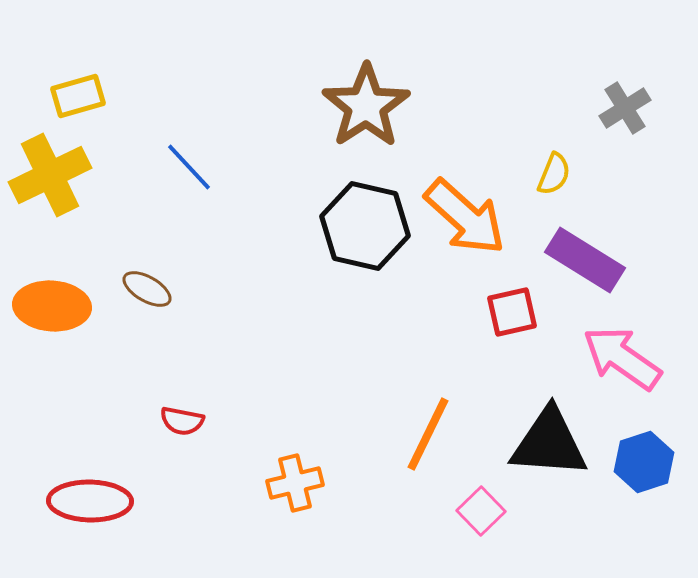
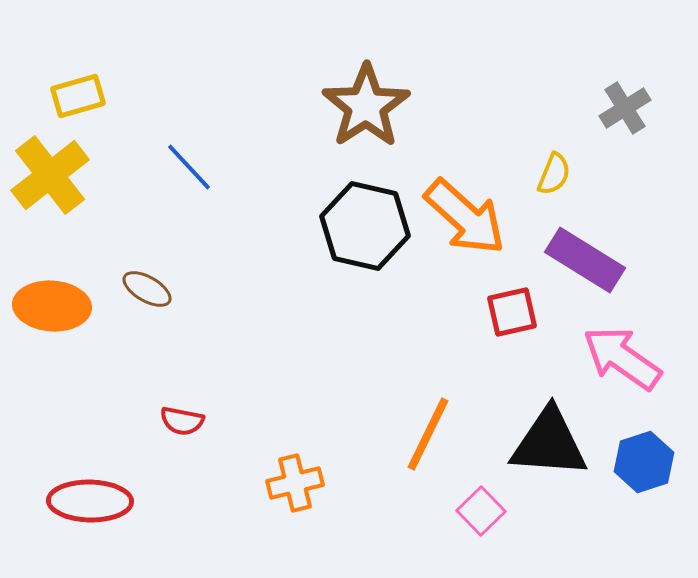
yellow cross: rotated 12 degrees counterclockwise
